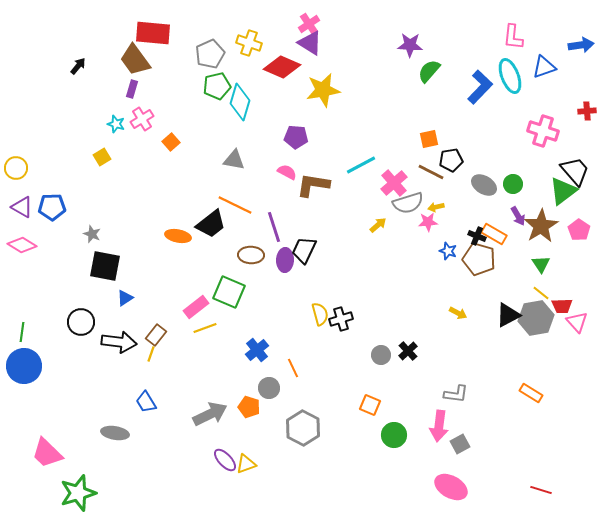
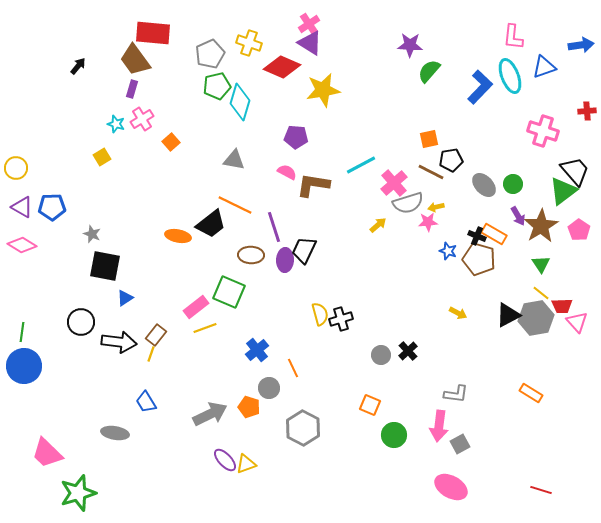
gray ellipse at (484, 185): rotated 15 degrees clockwise
